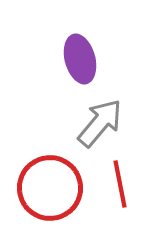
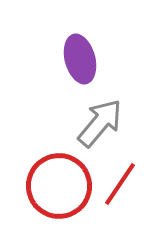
red line: rotated 45 degrees clockwise
red circle: moved 9 px right, 2 px up
